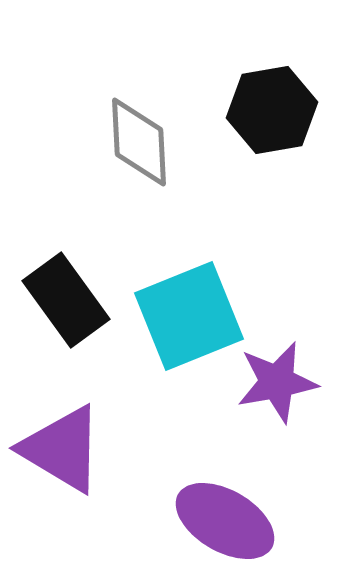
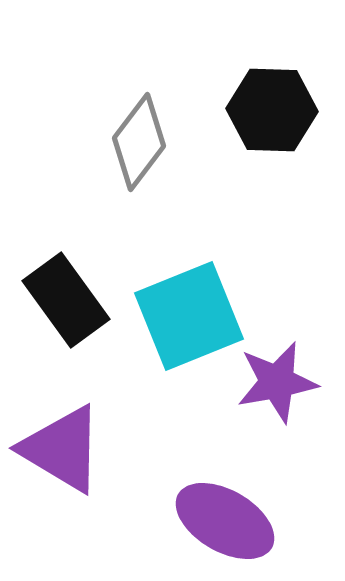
black hexagon: rotated 12 degrees clockwise
gray diamond: rotated 40 degrees clockwise
